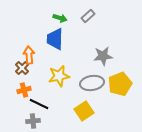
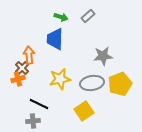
green arrow: moved 1 px right, 1 px up
yellow star: moved 1 px right, 3 px down
orange cross: moved 6 px left, 11 px up
